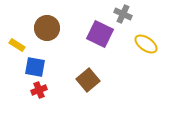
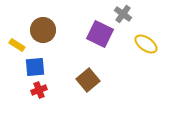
gray cross: rotated 12 degrees clockwise
brown circle: moved 4 px left, 2 px down
blue square: rotated 15 degrees counterclockwise
